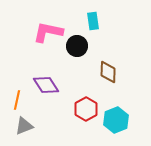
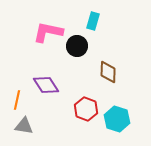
cyan rectangle: rotated 24 degrees clockwise
red hexagon: rotated 10 degrees counterclockwise
cyan hexagon: moved 1 px right, 1 px up; rotated 20 degrees counterclockwise
gray triangle: rotated 30 degrees clockwise
